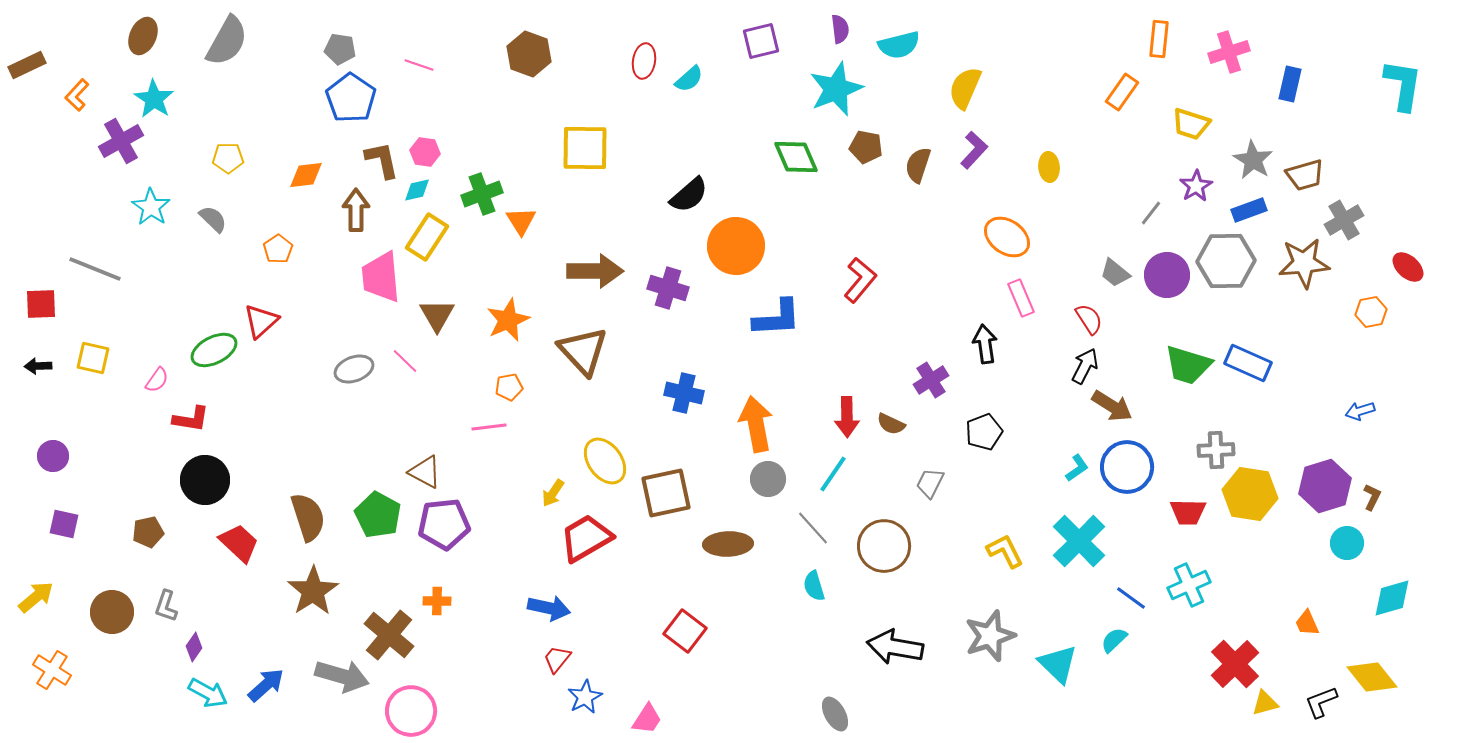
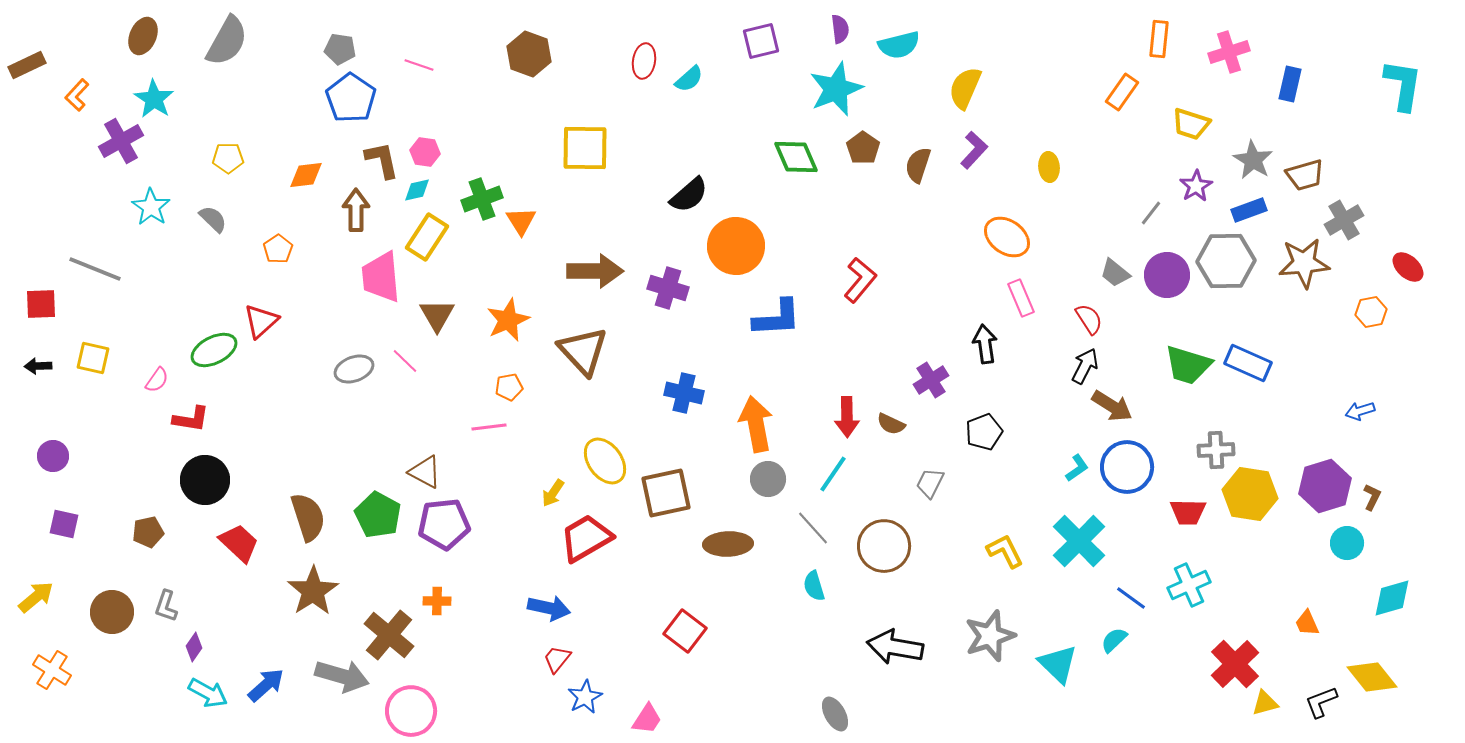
brown pentagon at (866, 147): moved 3 px left, 1 px down; rotated 24 degrees clockwise
green cross at (482, 194): moved 5 px down
